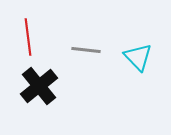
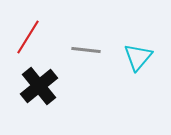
red line: rotated 39 degrees clockwise
cyan triangle: rotated 24 degrees clockwise
